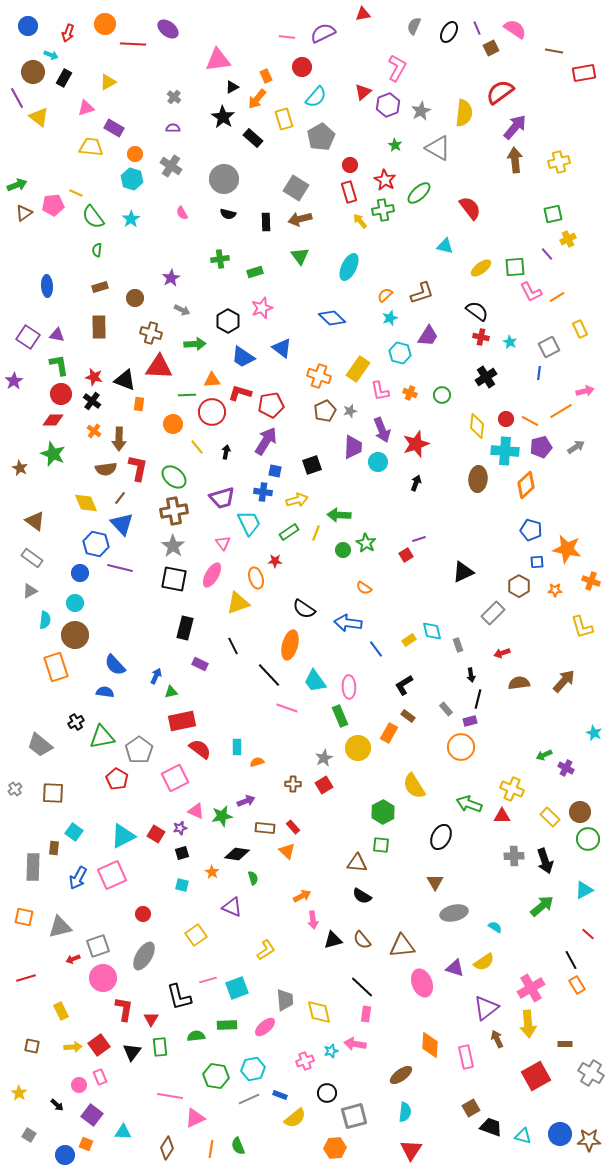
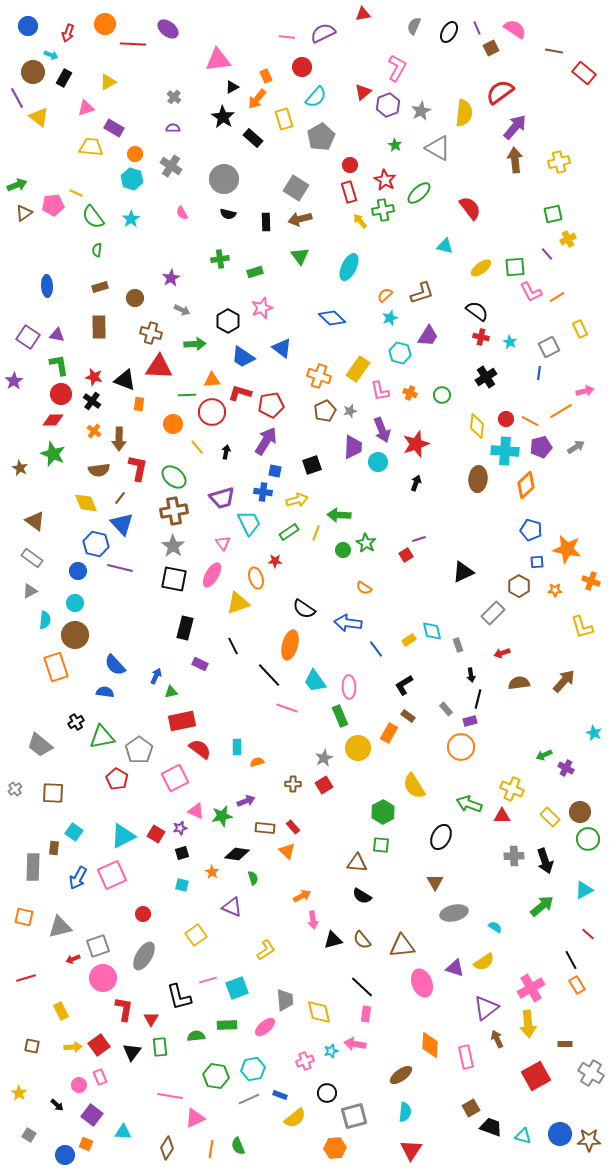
red rectangle at (584, 73): rotated 50 degrees clockwise
brown semicircle at (106, 469): moved 7 px left, 1 px down
blue circle at (80, 573): moved 2 px left, 2 px up
